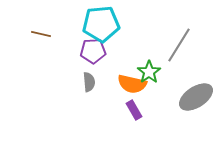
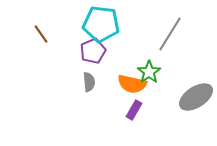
cyan pentagon: rotated 12 degrees clockwise
brown line: rotated 42 degrees clockwise
gray line: moved 9 px left, 11 px up
purple pentagon: rotated 20 degrees counterclockwise
purple rectangle: rotated 60 degrees clockwise
